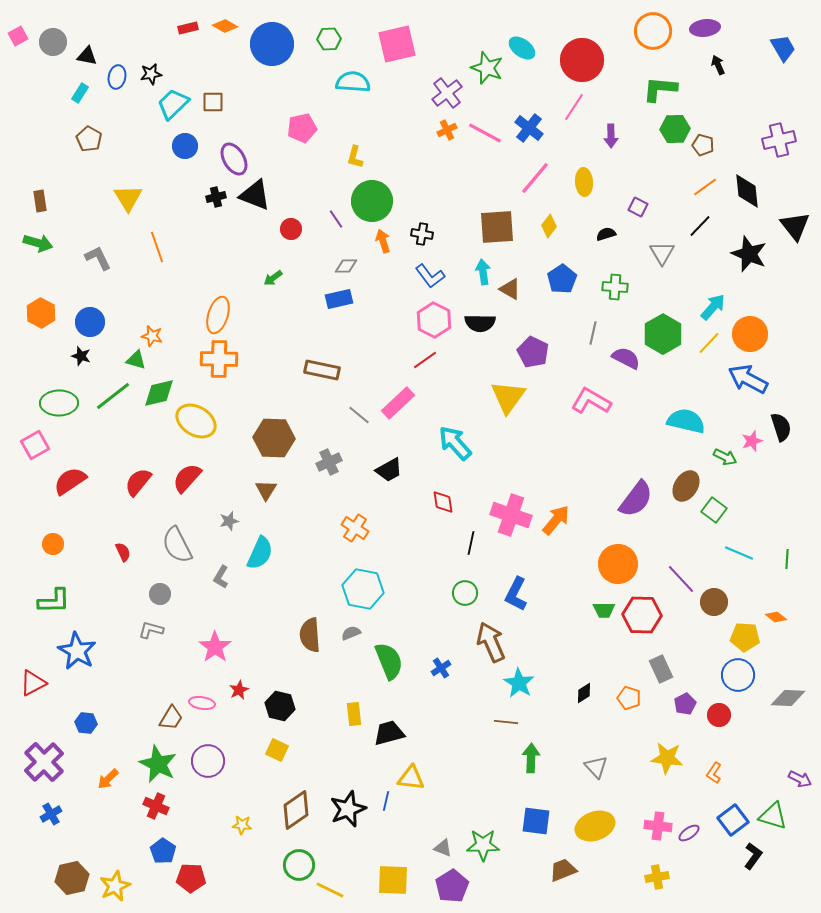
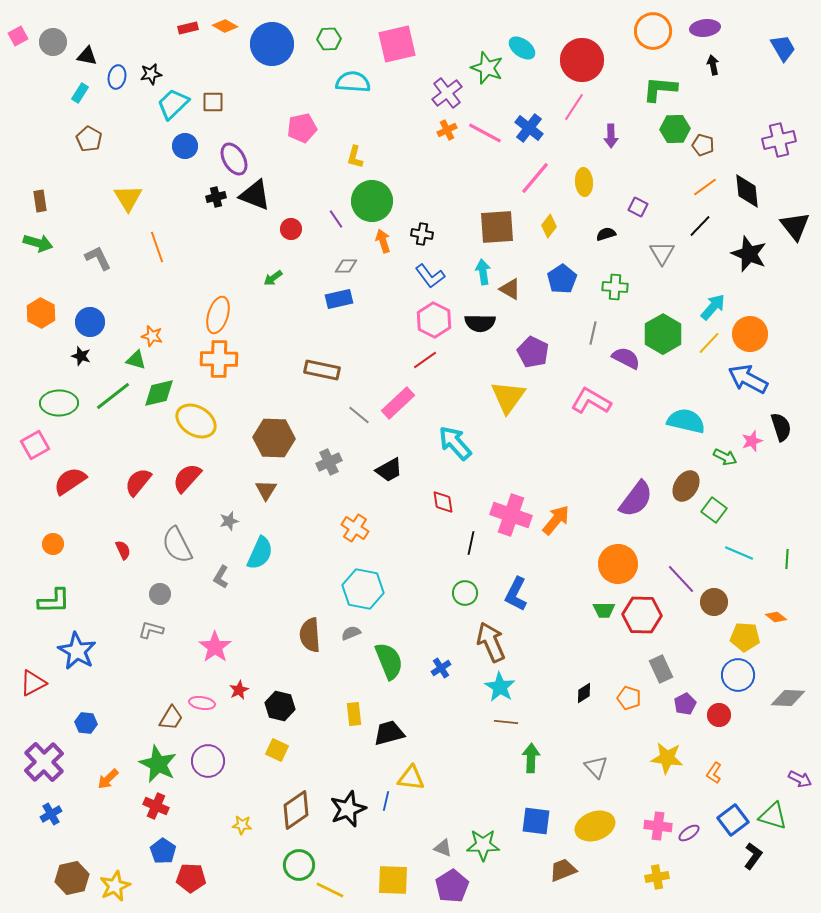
black arrow at (718, 65): moved 5 px left; rotated 12 degrees clockwise
red semicircle at (123, 552): moved 2 px up
cyan star at (519, 683): moved 19 px left, 4 px down
